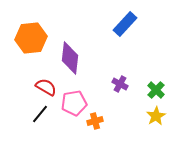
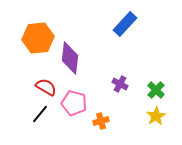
orange hexagon: moved 7 px right
pink pentagon: rotated 25 degrees clockwise
orange cross: moved 6 px right
